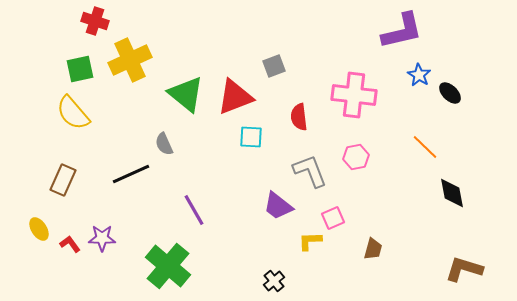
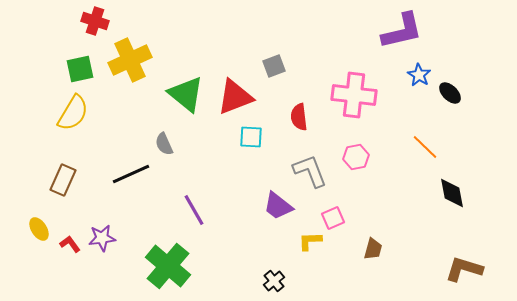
yellow semicircle: rotated 108 degrees counterclockwise
purple star: rotated 8 degrees counterclockwise
